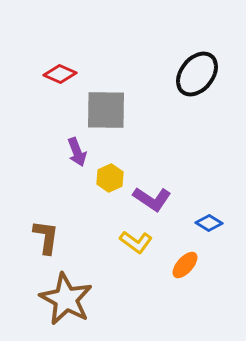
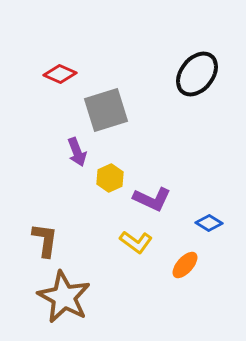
gray square: rotated 18 degrees counterclockwise
purple L-shape: rotated 9 degrees counterclockwise
brown L-shape: moved 1 px left, 3 px down
brown star: moved 2 px left, 2 px up
